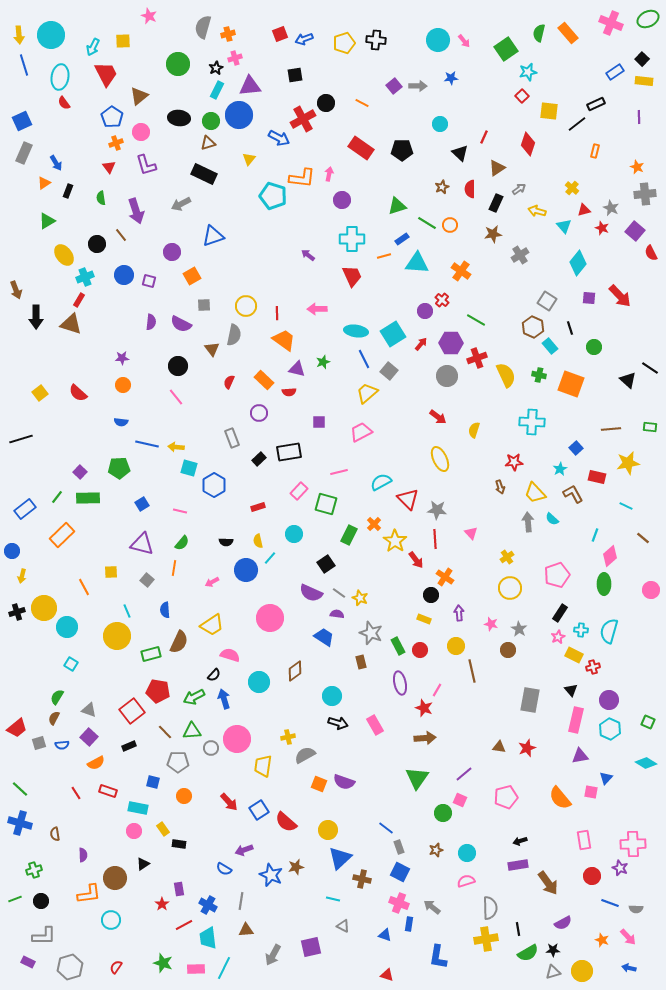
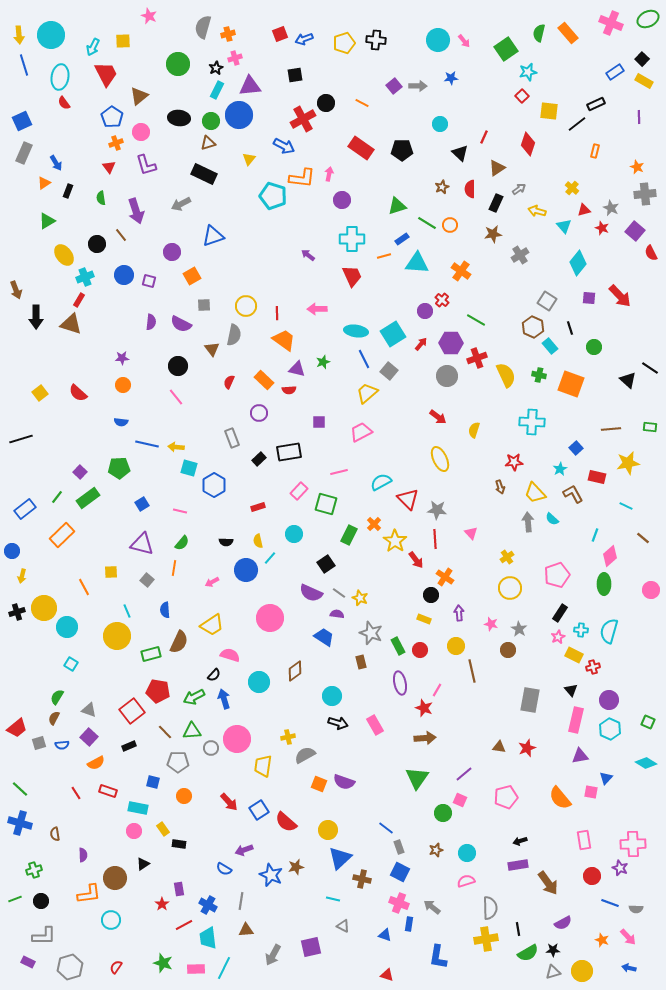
yellow rectangle at (644, 81): rotated 24 degrees clockwise
blue arrow at (279, 138): moved 5 px right, 8 px down
red semicircle at (289, 392): moved 2 px up
green rectangle at (88, 498): rotated 35 degrees counterclockwise
